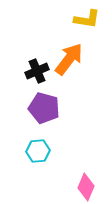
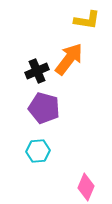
yellow L-shape: moved 1 px down
